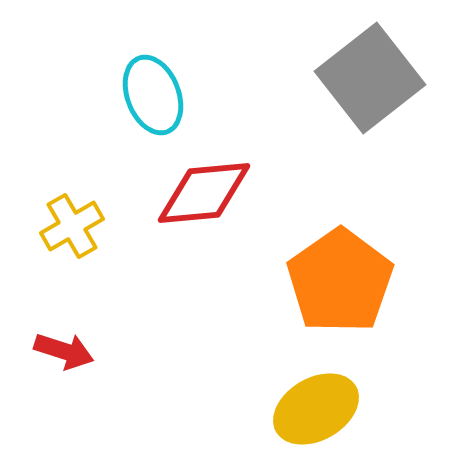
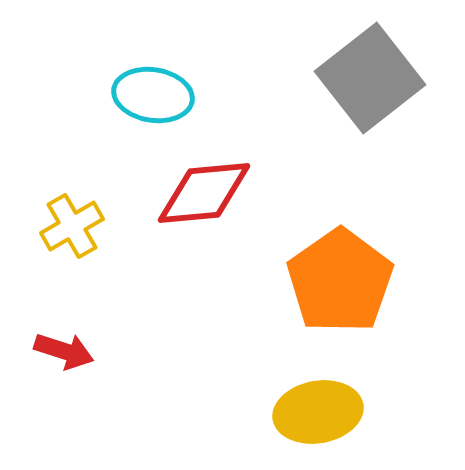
cyan ellipse: rotated 60 degrees counterclockwise
yellow ellipse: moved 2 px right, 3 px down; rotated 20 degrees clockwise
